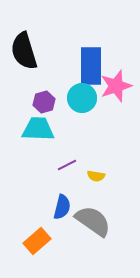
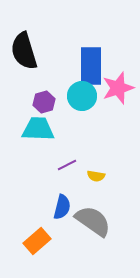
pink star: moved 2 px right, 2 px down
cyan circle: moved 2 px up
